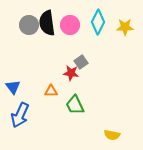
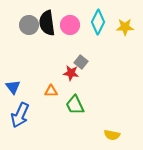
gray square: rotated 16 degrees counterclockwise
